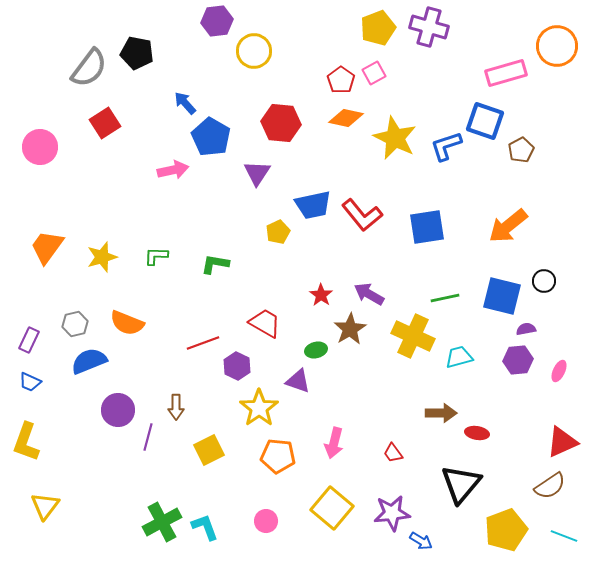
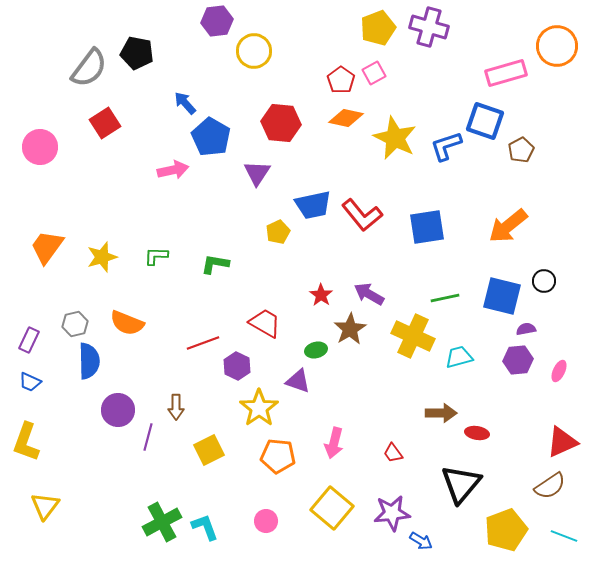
blue semicircle at (89, 361): rotated 111 degrees clockwise
